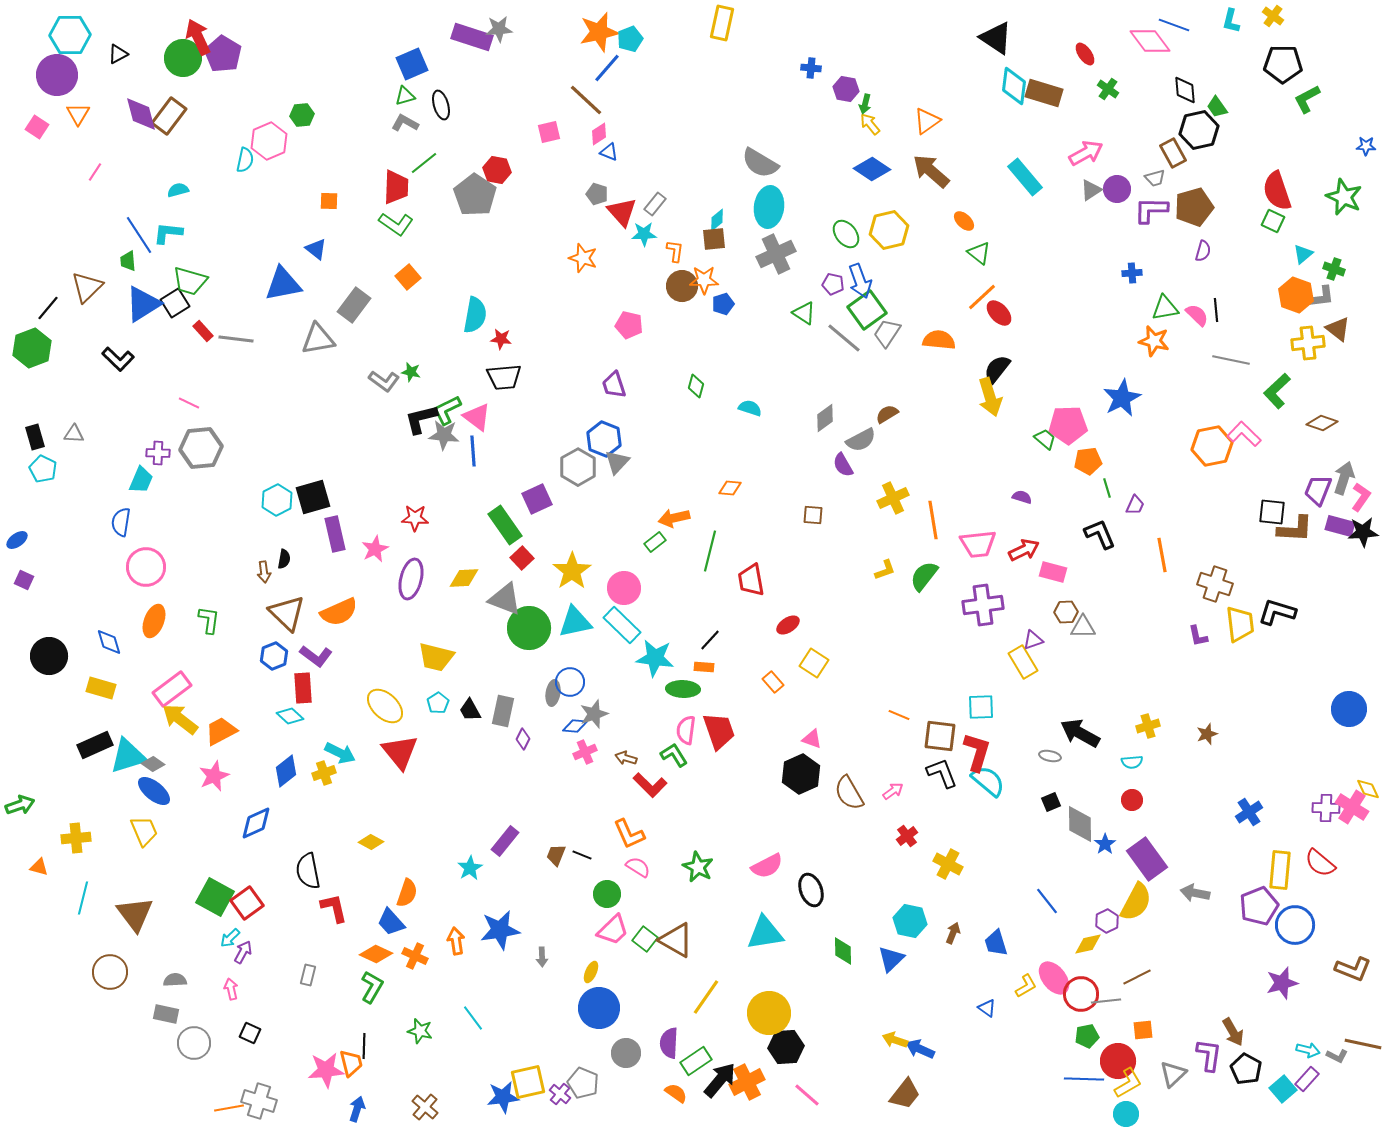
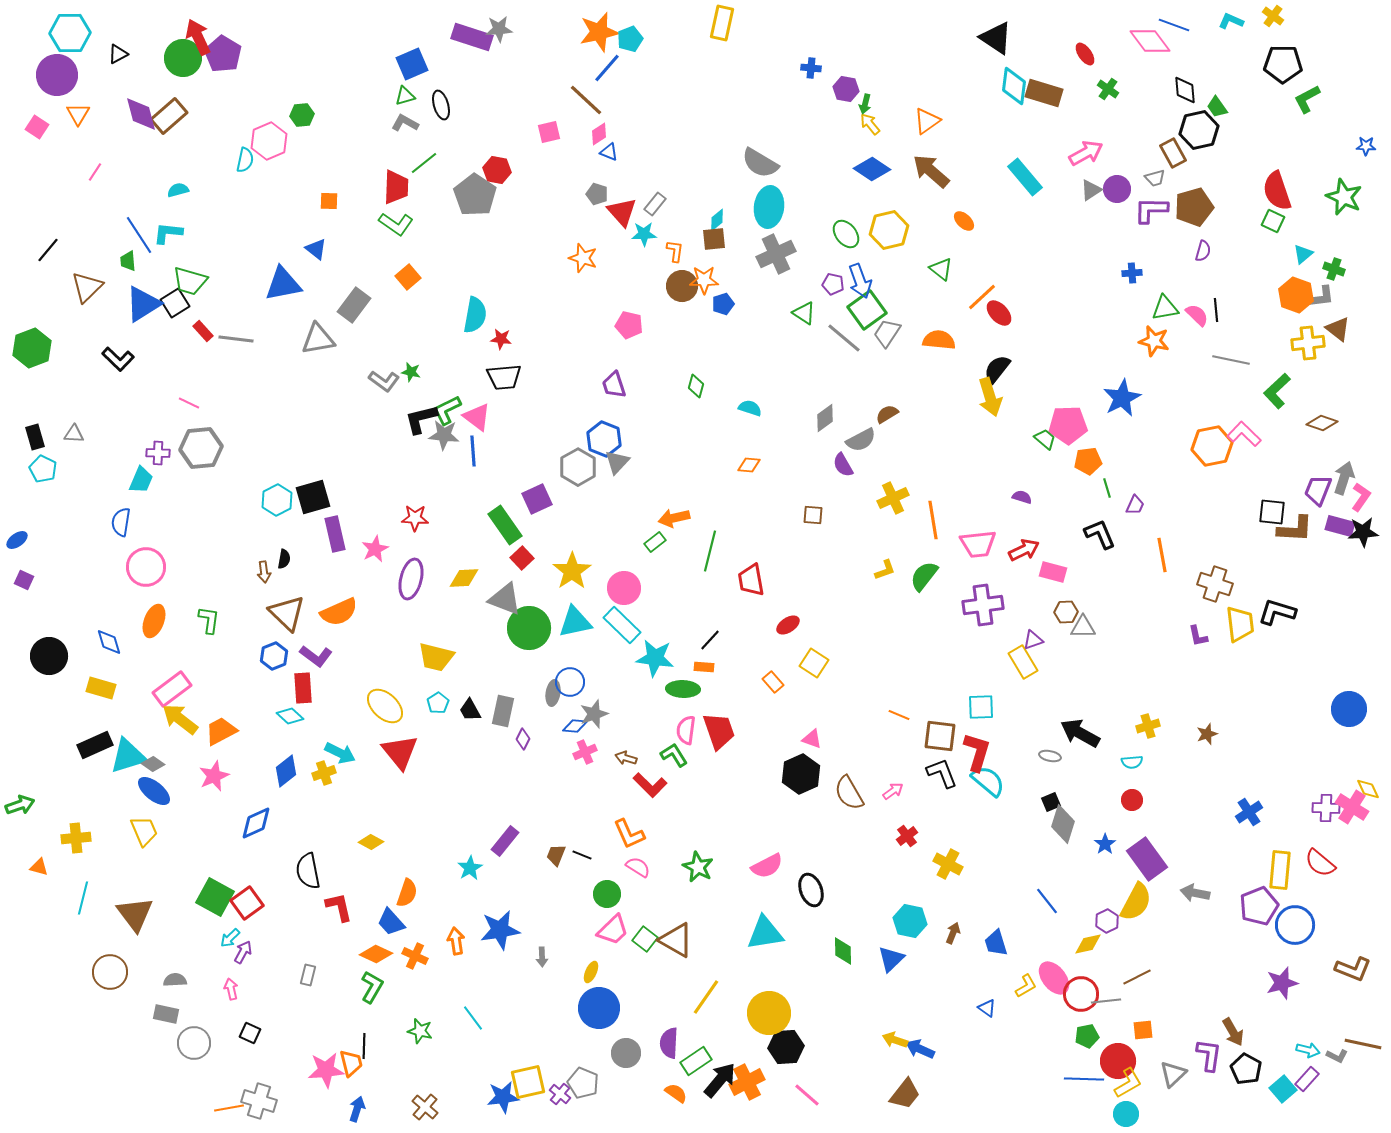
cyan L-shape at (1231, 21): rotated 100 degrees clockwise
cyan hexagon at (70, 35): moved 2 px up
brown rectangle at (169, 116): rotated 12 degrees clockwise
green triangle at (979, 253): moved 38 px left, 16 px down
black line at (48, 308): moved 58 px up
orange diamond at (730, 488): moved 19 px right, 23 px up
gray diamond at (1080, 824): moved 17 px left; rotated 18 degrees clockwise
red L-shape at (334, 908): moved 5 px right, 1 px up
